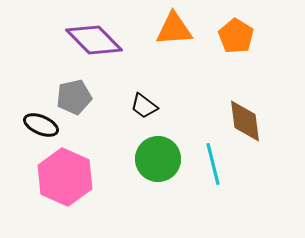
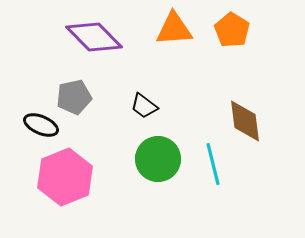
orange pentagon: moved 4 px left, 6 px up
purple diamond: moved 3 px up
pink hexagon: rotated 14 degrees clockwise
